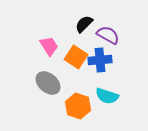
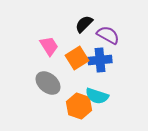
orange square: moved 1 px right, 1 px down; rotated 25 degrees clockwise
cyan semicircle: moved 10 px left
orange hexagon: moved 1 px right
